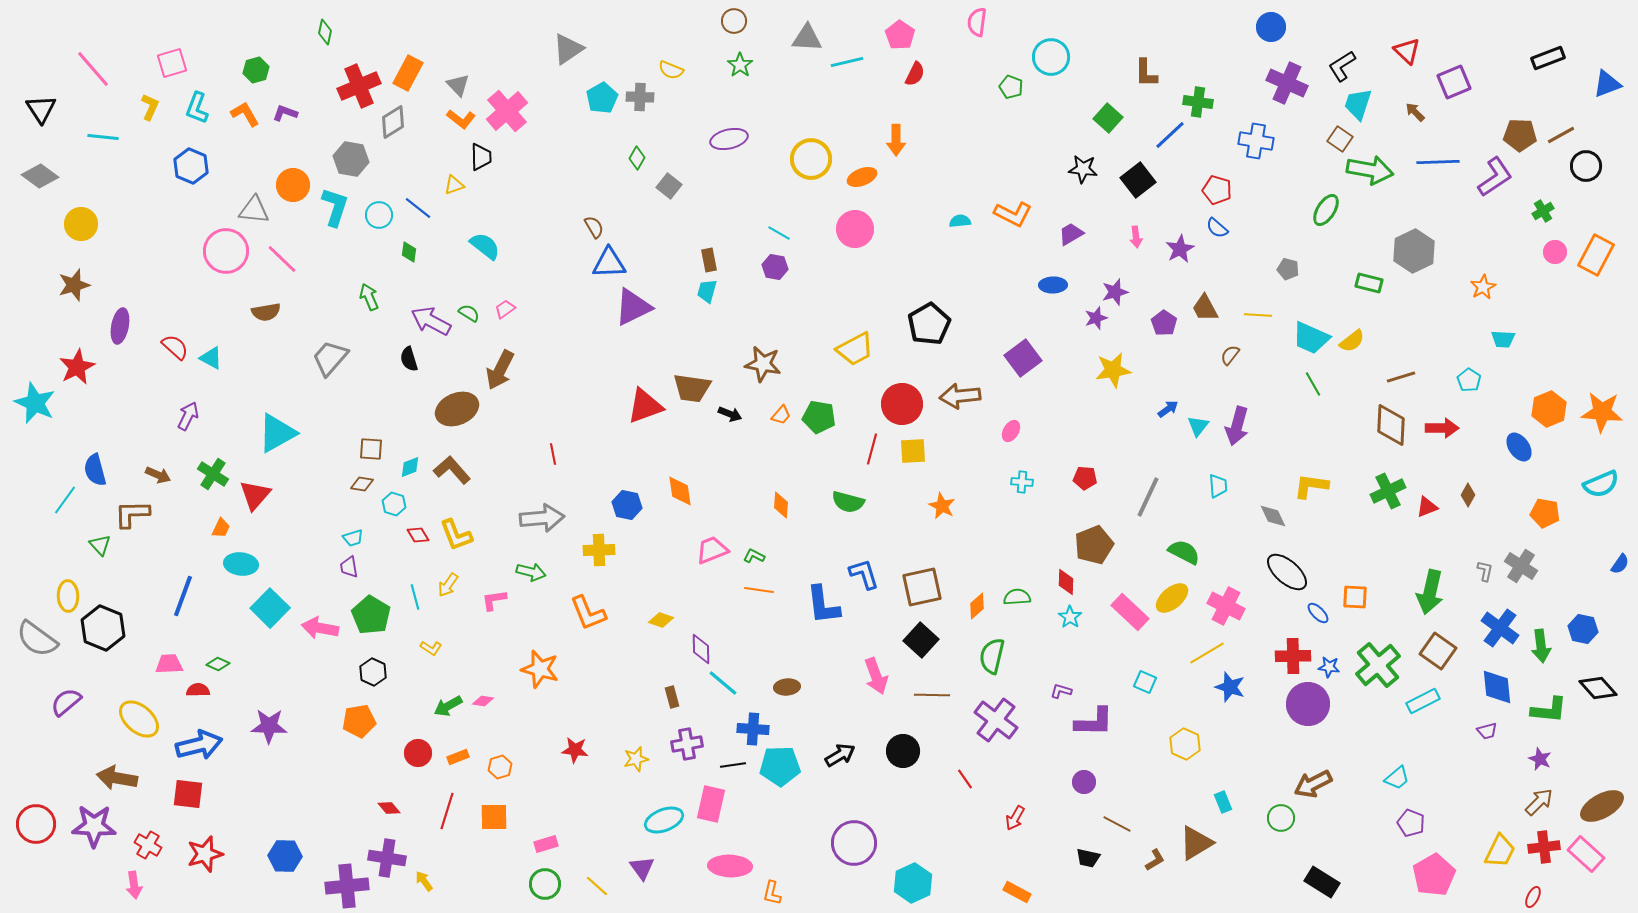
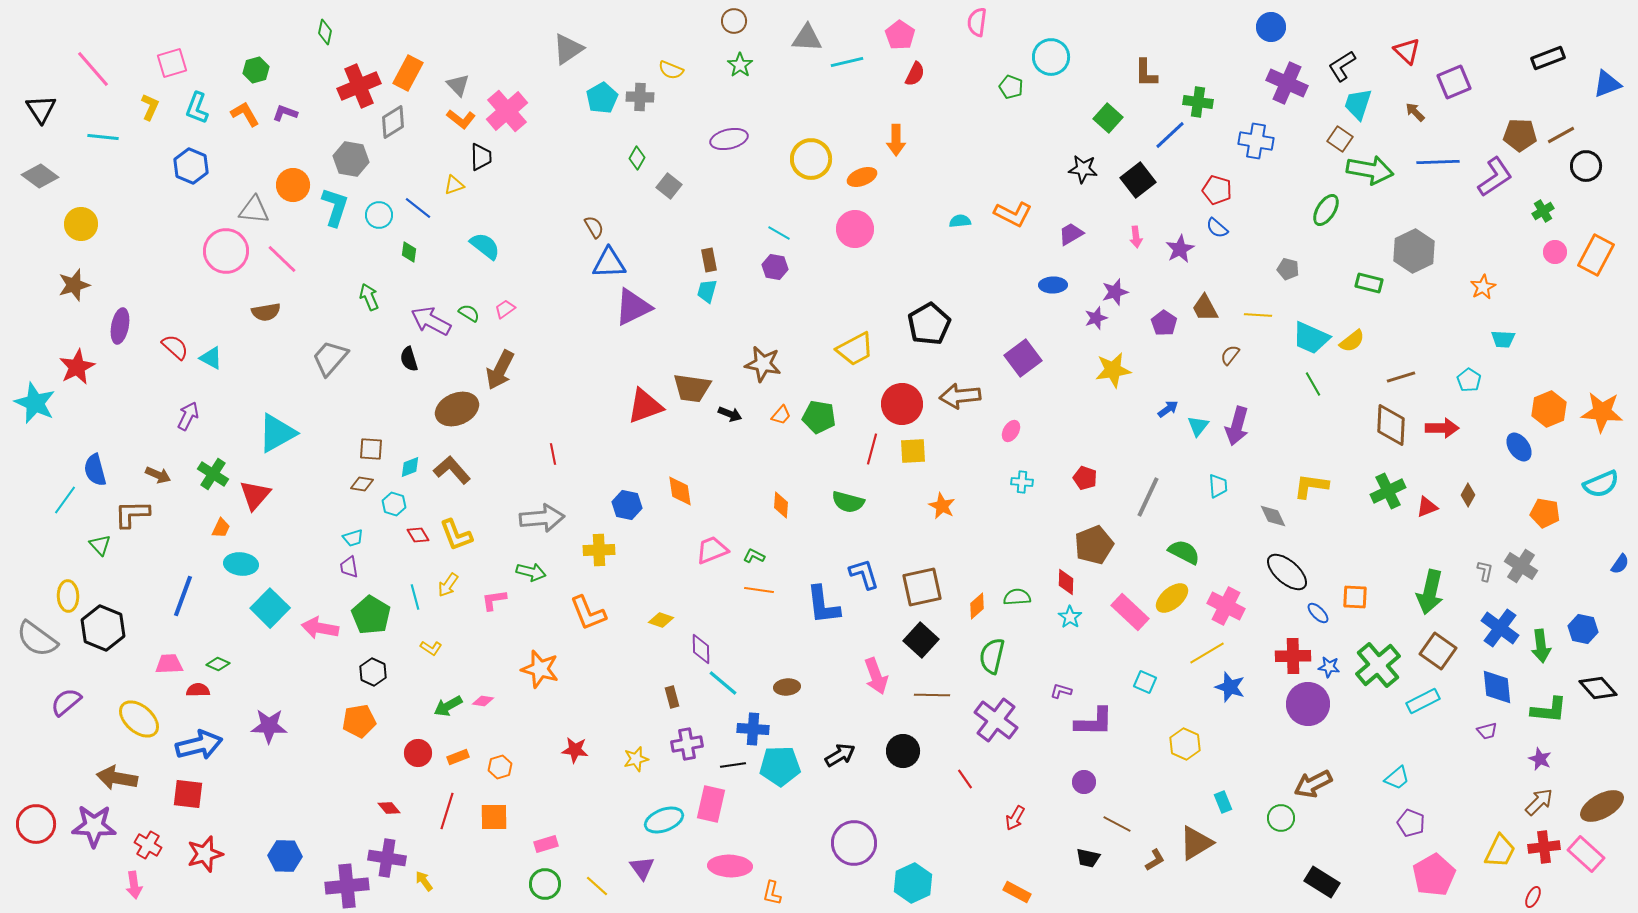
red pentagon at (1085, 478): rotated 15 degrees clockwise
